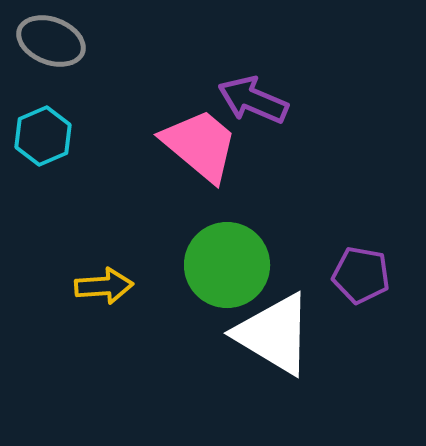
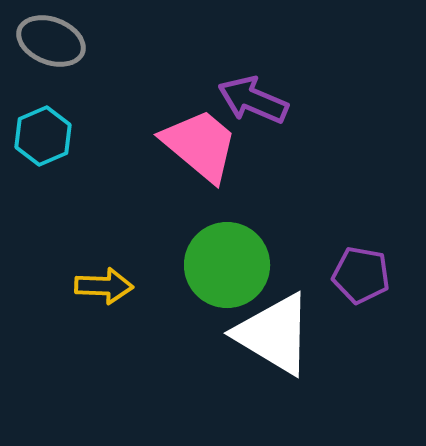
yellow arrow: rotated 6 degrees clockwise
